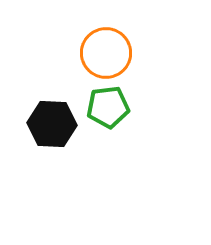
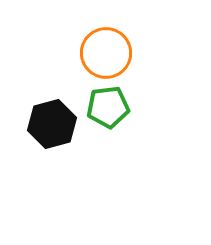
black hexagon: rotated 18 degrees counterclockwise
